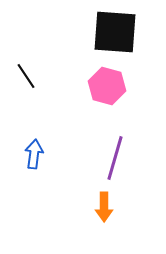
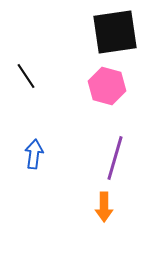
black square: rotated 12 degrees counterclockwise
